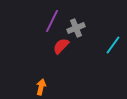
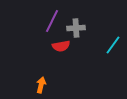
gray cross: rotated 18 degrees clockwise
red semicircle: rotated 144 degrees counterclockwise
orange arrow: moved 2 px up
